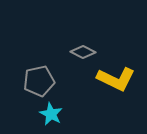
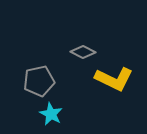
yellow L-shape: moved 2 px left
